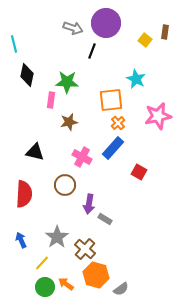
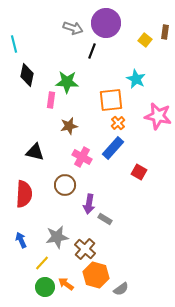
pink star: rotated 24 degrees clockwise
brown star: moved 4 px down
gray star: rotated 25 degrees clockwise
